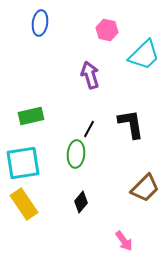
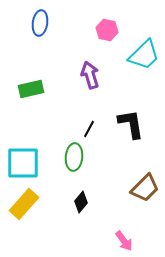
green rectangle: moved 27 px up
green ellipse: moved 2 px left, 3 px down
cyan square: rotated 9 degrees clockwise
yellow rectangle: rotated 76 degrees clockwise
